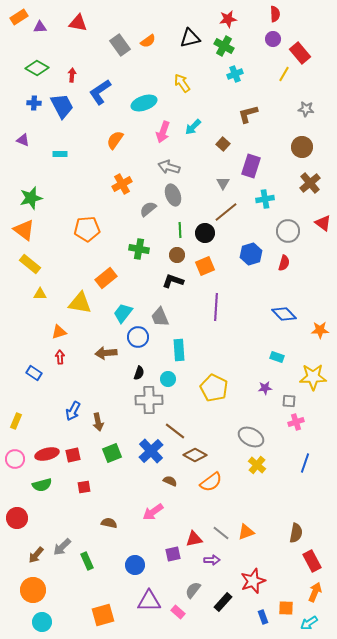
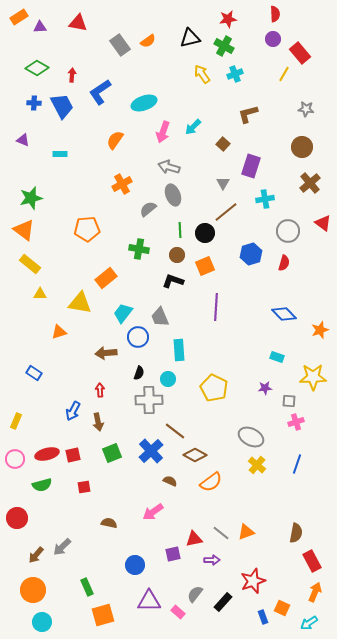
yellow arrow at (182, 83): moved 20 px right, 9 px up
orange star at (320, 330): rotated 18 degrees counterclockwise
red arrow at (60, 357): moved 40 px right, 33 px down
blue line at (305, 463): moved 8 px left, 1 px down
green rectangle at (87, 561): moved 26 px down
gray semicircle at (193, 590): moved 2 px right, 4 px down
orange square at (286, 608): moved 4 px left; rotated 21 degrees clockwise
